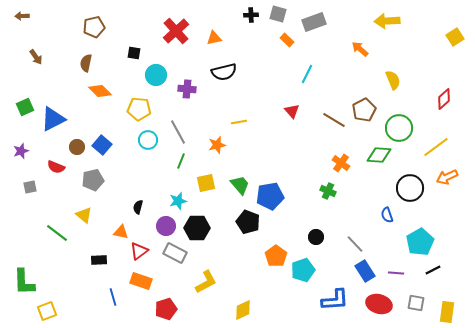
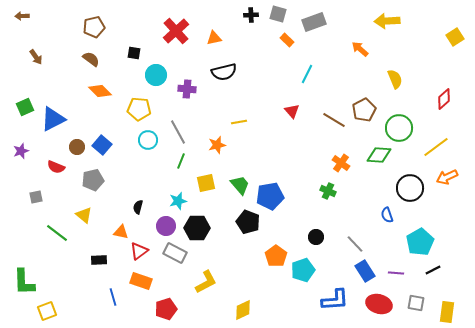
brown semicircle at (86, 63): moved 5 px right, 4 px up; rotated 114 degrees clockwise
yellow semicircle at (393, 80): moved 2 px right, 1 px up
gray square at (30, 187): moved 6 px right, 10 px down
